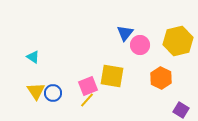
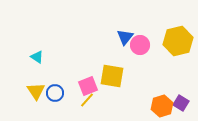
blue triangle: moved 4 px down
cyan triangle: moved 4 px right
orange hexagon: moved 1 px right, 28 px down; rotated 15 degrees clockwise
blue circle: moved 2 px right
purple square: moved 7 px up
